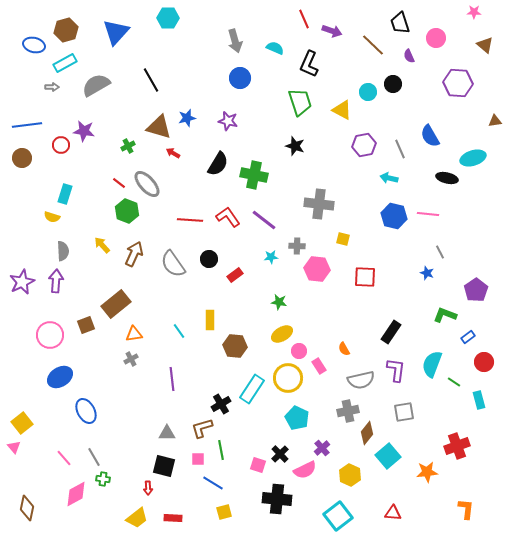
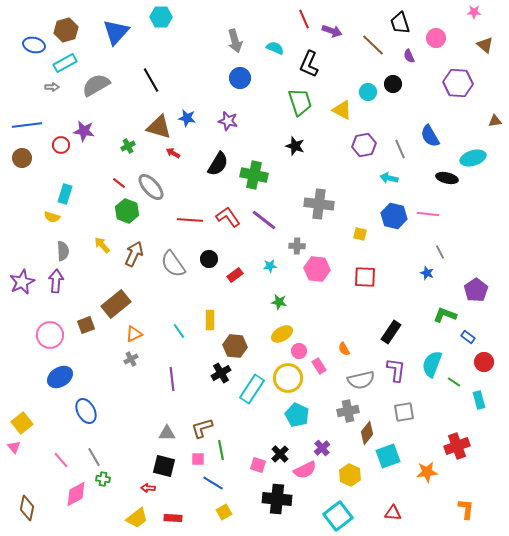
cyan hexagon at (168, 18): moved 7 px left, 1 px up
blue star at (187, 118): rotated 24 degrees clockwise
gray ellipse at (147, 184): moved 4 px right, 3 px down
yellow square at (343, 239): moved 17 px right, 5 px up
cyan star at (271, 257): moved 1 px left, 9 px down
orange triangle at (134, 334): rotated 18 degrees counterclockwise
blue rectangle at (468, 337): rotated 72 degrees clockwise
black cross at (221, 404): moved 31 px up
cyan pentagon at (297, 418): moved 3 px up
cyan square at (388, 456): rotated 20 degrees clockwise
pink line at (64, 458): moved 3 px left, 2 px down
red arrow at (148, 488): rotated 96 degrees clockwise
yellow square at (224, 512): rotated 14 degrees counterclockwise
